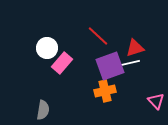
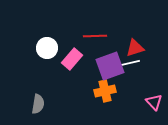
red line: moved 3 px left; rotated 45 degrees counterclockwise
pink rectangle: moved 10 px right, 4 px up
pink triangle: moved 2 px left, 1 px down
gray semicircle: moved 5 px left, 6 px up
